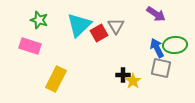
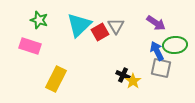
purple arrow: moved 9 px down
red square: moved 1 px right, 1 px up
blue arrow: moved 3 px down
black cross: rotated 24 degrees clockwise
